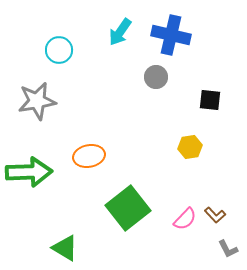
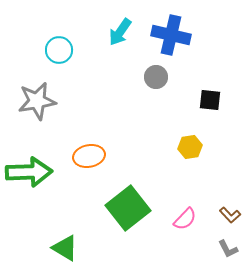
brown L-shape: moved 15 px right
